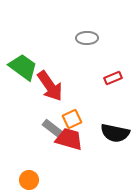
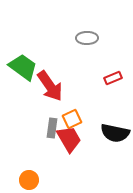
gray rectangle: rotated 60 degrees clockwise
red trapezoid: rotated 44 degrees clockwise
